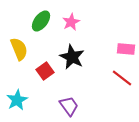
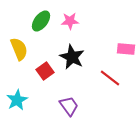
pink star: moved 1 px left, 1 px up; rotated 24 degrees clockwise
red line: moved 12 px left
